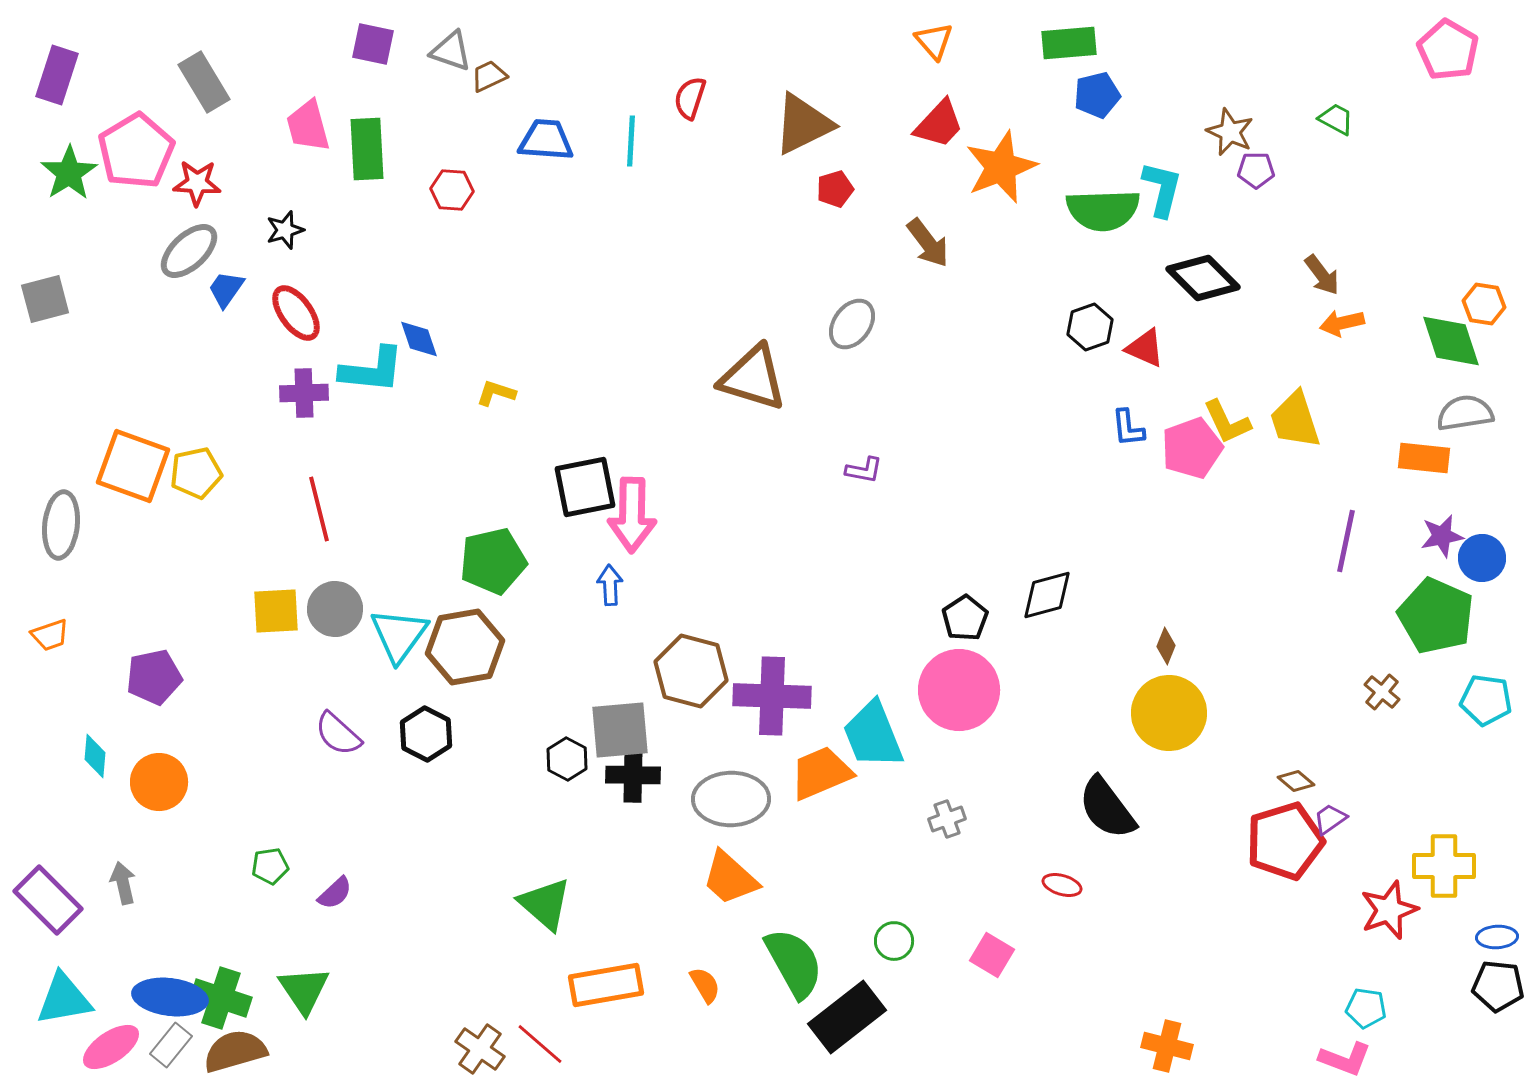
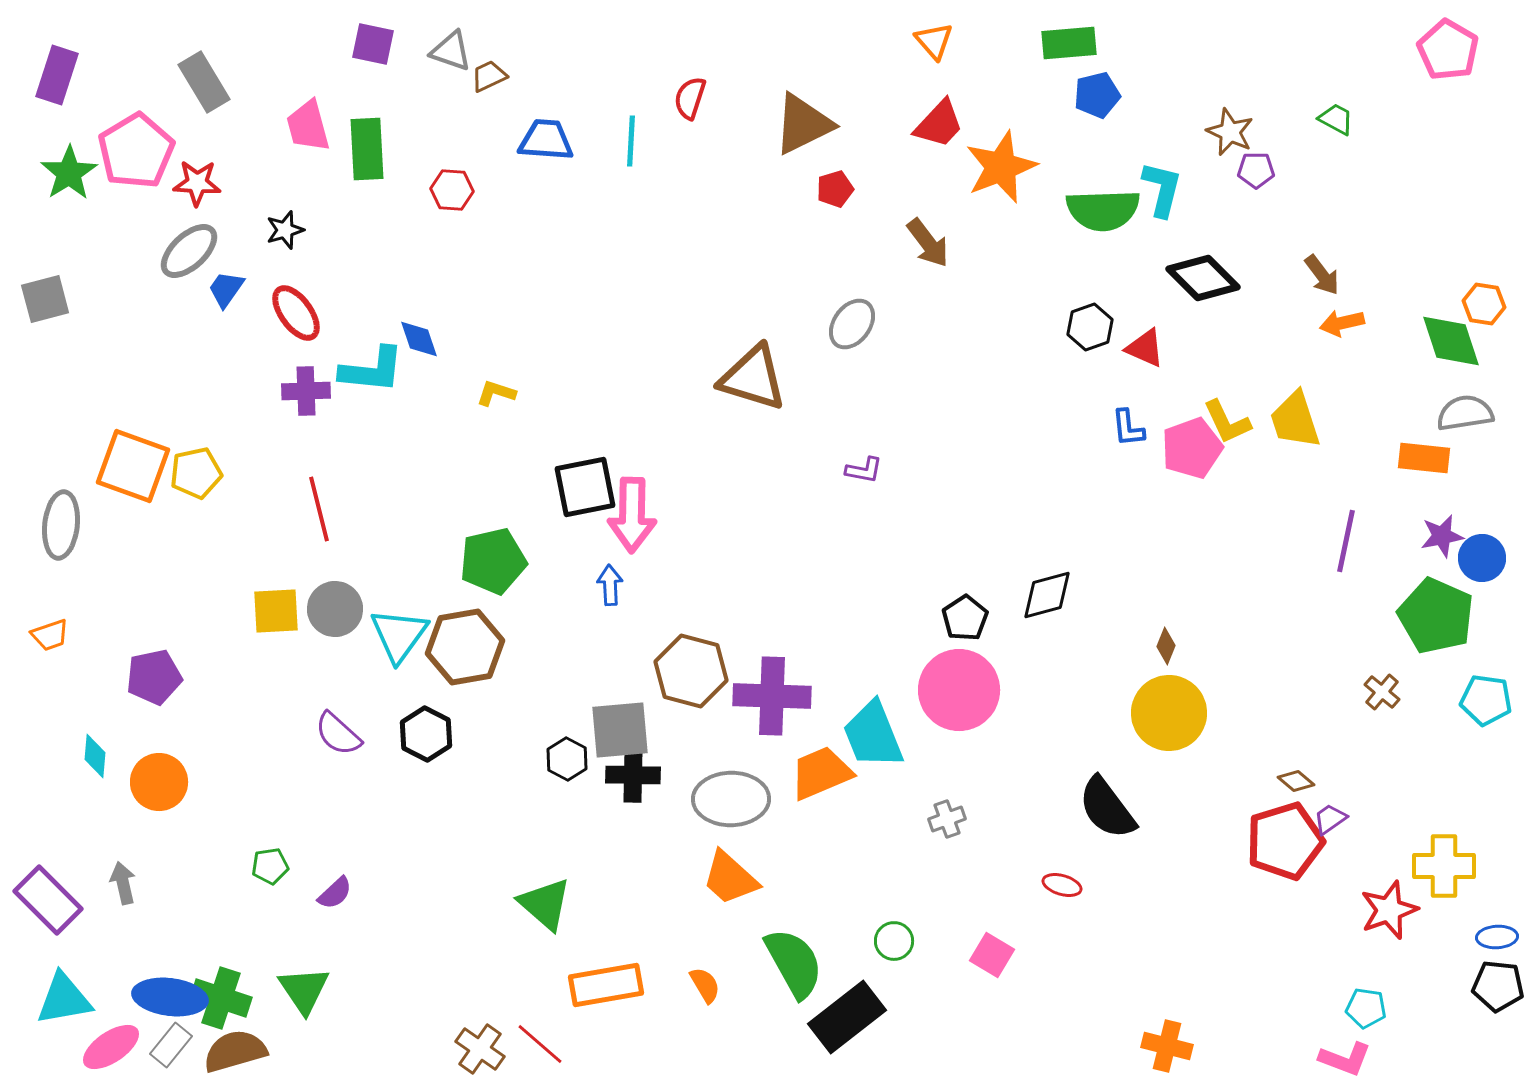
purple cross at (304, 393): moved 2 px right, 2 px up
